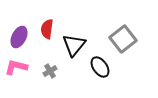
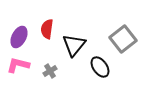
pink L-shape: moved 2 px right, 2 px up
